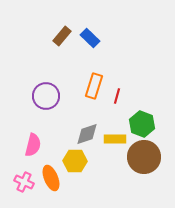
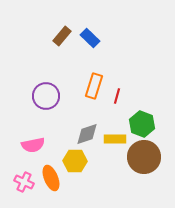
pink semicircle: rotated 65 degrees clockwise
